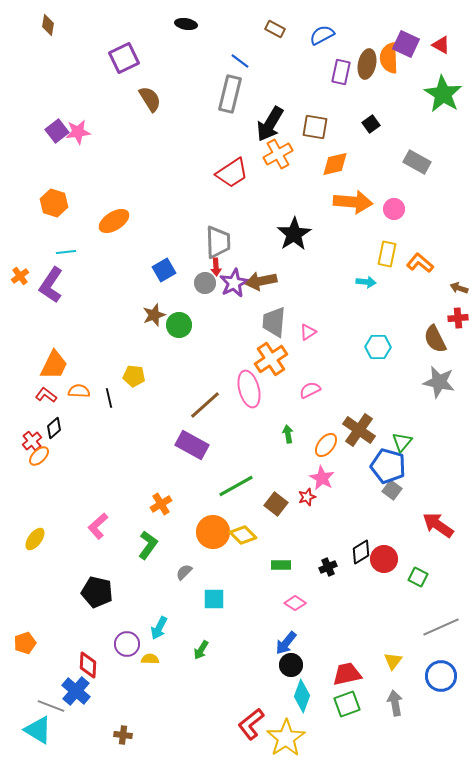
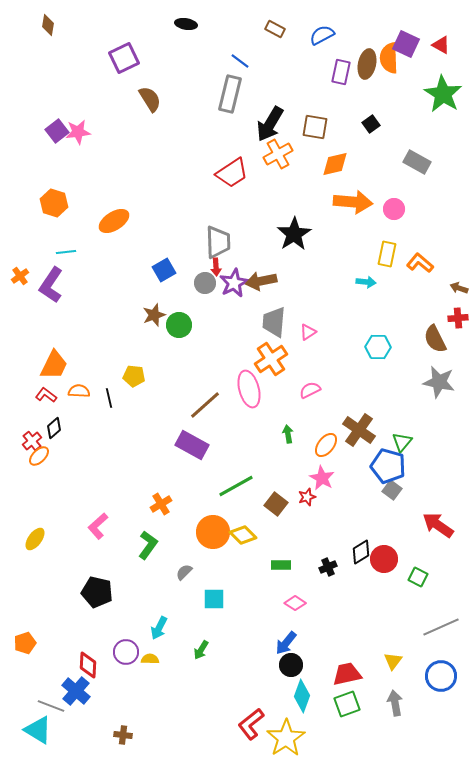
purple circle at (127, 644): moved 1 px left, 8 px down
